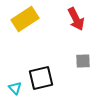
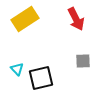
cyan triangle: moved 2 px right, 19 px up
